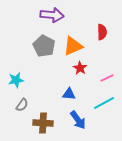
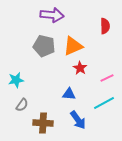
red semicircle: moved 3 px right, 6 px up
gray pentagon: rotated 15 degrees counterclockwise
